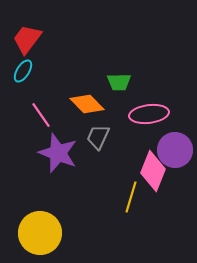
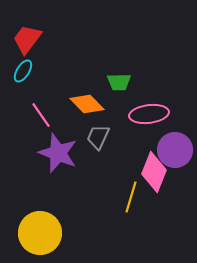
pink diamond: moved 1 px right, 1 px down
